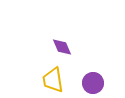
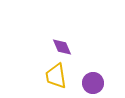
yellow trapezoid: moved 3 px right, 4 px up
